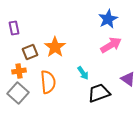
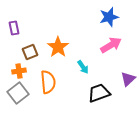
blue star: moved 1 px right, 2 px up; rotated 12 degrees clockwise
orange star: moved 3 px right
cyan arrow: moved 6 px up
purple triangle: rotated 42 degrees clockwise
gray square: rotated 10 degrees clockwise
